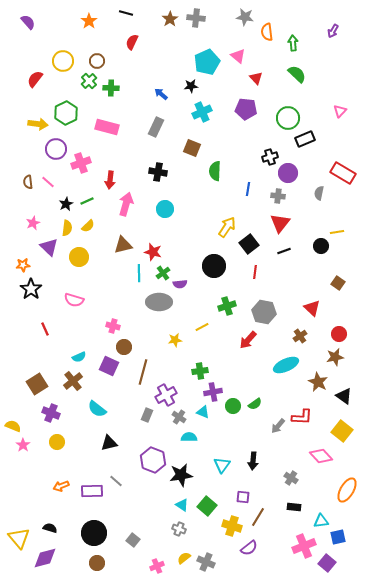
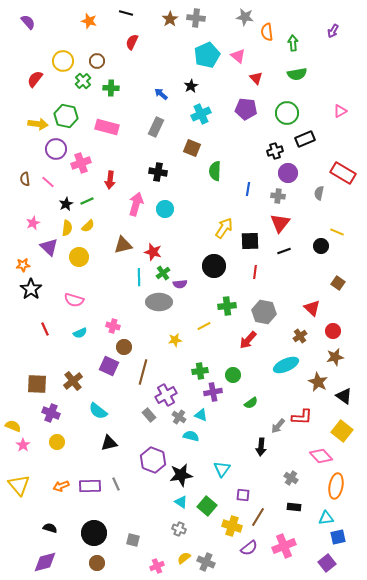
orange star at (89, 21): rotated 21 degrees counterclockwise
cyan pentagon at (207, 62): moved 7 px up
green semicircle at (297, 74): rotated 126 degrees clockwise
green cross at (89, 81): moved 6 px left
black star at (191, 86): rotated 24 degrees counterclockwise
pink triangle at (340, 111): rotated 16 degrees clockwise
cyan cross at (202, 112): moved 1 px left, 2 px down
green hexagon at (66, 113): moved 3 px down; rotated 20 degrees counterclockwise
green circle at (288, 118): moved 1 px left, 5 px up
black cross at (270, 157): moved 5 px right, 6 px up
brown semicircle at (28, 182): moved 3 px left, 3 px up
pink arrow at (126, 204): moved 10 px right
yellow arrow at (227, 227): moved 3 px left, 1 px down
yellow line at (337, 232): rotated 32 degrees clockwise
black square at (249, 244): moved 1 px right, 3 px up; rotated 36 degrees clockwise
cyan line at (139, 273): moved 4 px down
green cross at (227, 306): rotated 12 degrees clockwise
yellow line at (202, 327): moved 2 px right, 1 px up
red circle at (339, 334): moved 6 px left, 3 px up
cyan semicircle at (79, 357): moved 1 px right, 24 px up
brown square at (37, 384): rotated 35 degrees clockwise
green semicircle at (255, 404): moved 4 px left, 1 px up
green circle at (233, 406): moved 31 px up
cyan semicircle at (97, 409): moved 1 px right, 2 px down
cyan triangle at (203, 412): moved 2 px left, 3 px down
gray rectangle at (147, 415): moved 2 px right; rotated 64 degrees counterclockwise
cyan semicircle at (189, 437): moved 2 px right, 1 px up; rotated 14 degrees clockwise
black arrow at (253, 461): moved 8 px right, 14 px up
cyan triangle at (222, 465): moved 4 px down
gray line at (116, 481): moved 3 px down; rotated 24 degrees clockwise
orange ellipse at (347, 490): moved 11 px left, 4 px up; rotated 20 degrees counterclockwise
purple rectangle at (92, 491): moved 2 px left, 5 px up
purple square at (243, 497): moved 2 px up
cyan triangle at (182, 505): moved 1 px left, 3 px up
cyan triangle at (321, 521): moved 5 px right, 3 px up
yellow triangle at (19, 538): moved 53 px up
gray square at (133, 540): rotated 24 degrees counterclockwise
pink cross at (304, 546): moved 20 px left
purple diamond at (45, 558): moved 4 px down
purple square at (327, 563): rotated 12 degrees clockwise
